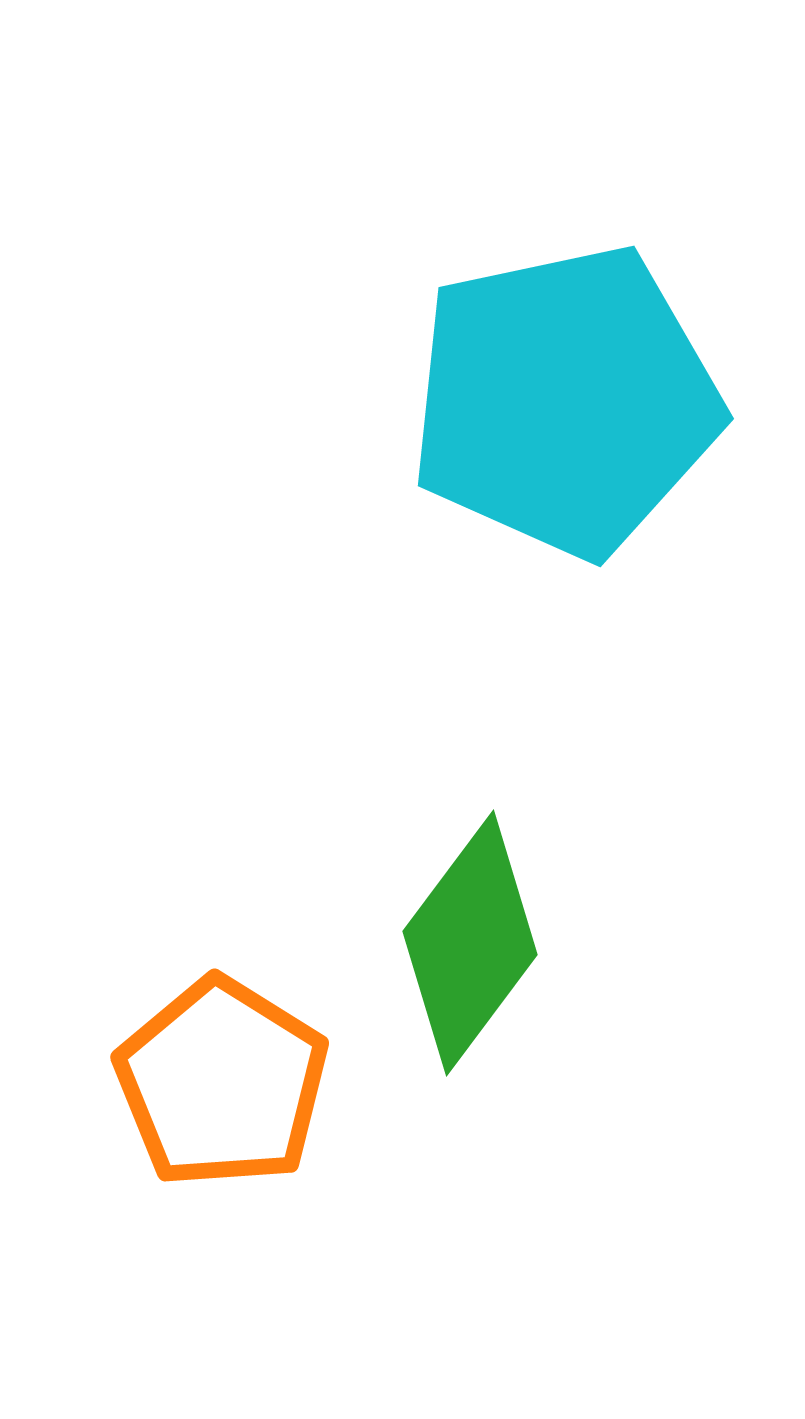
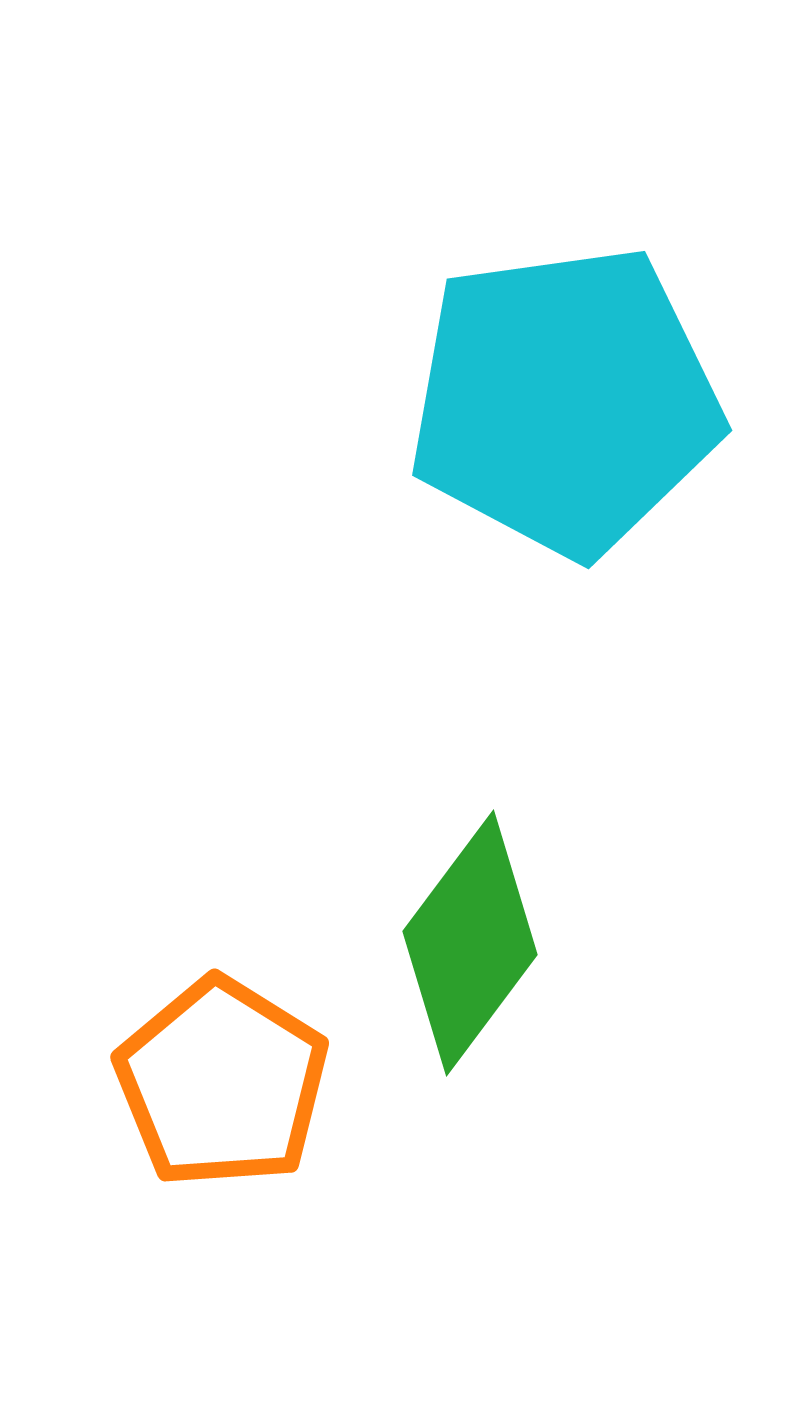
cyan pentagon: rotated 4 degrees clockwise
